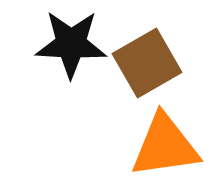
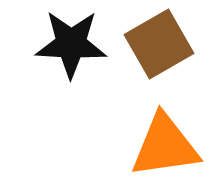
brown square: moved 12 px right, 19 px up
